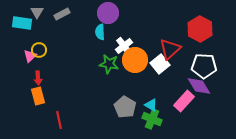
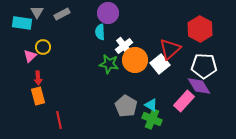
yellow circle: moved 4 px right, 3 px up
gray pentagon: moved 1 px right, 1 px up
